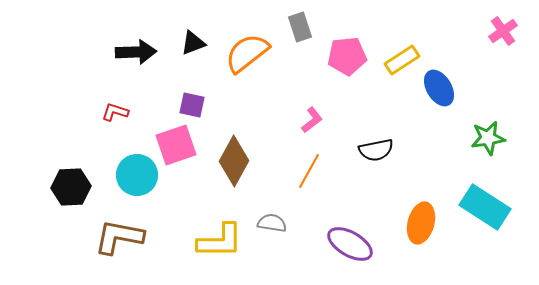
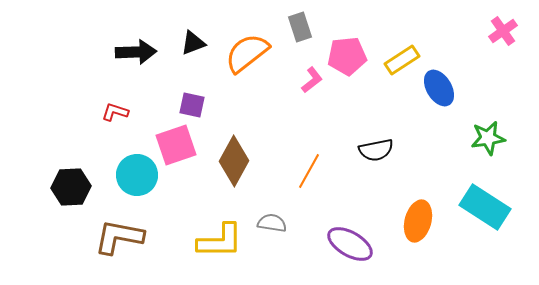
pink L-shape: moved 40 px up
orange ellipse: moved 3 px left, 2 px up
